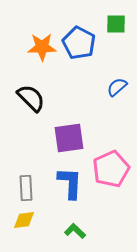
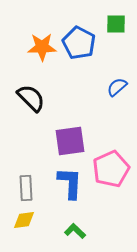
purple square: moved 1 px right, 3 px down
